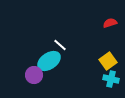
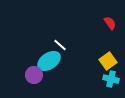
red semicircle: rotated 72 degrees clockwise
